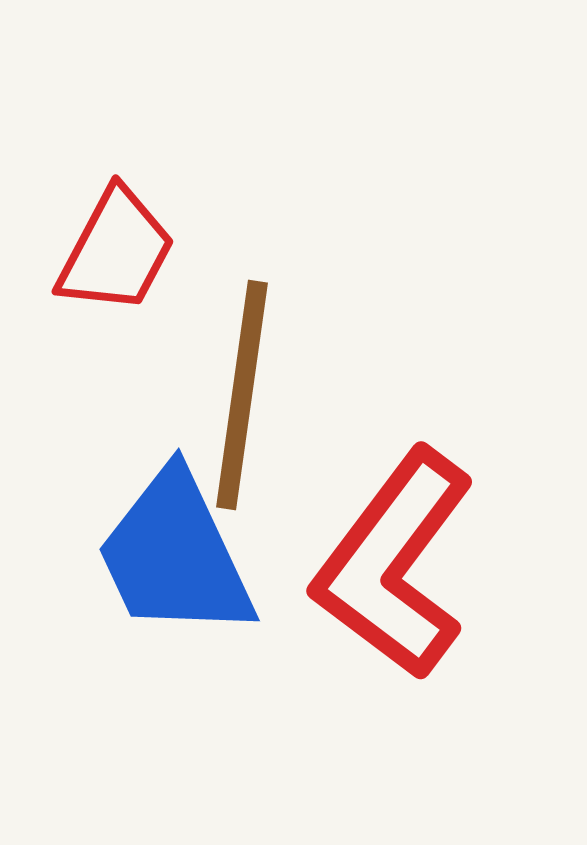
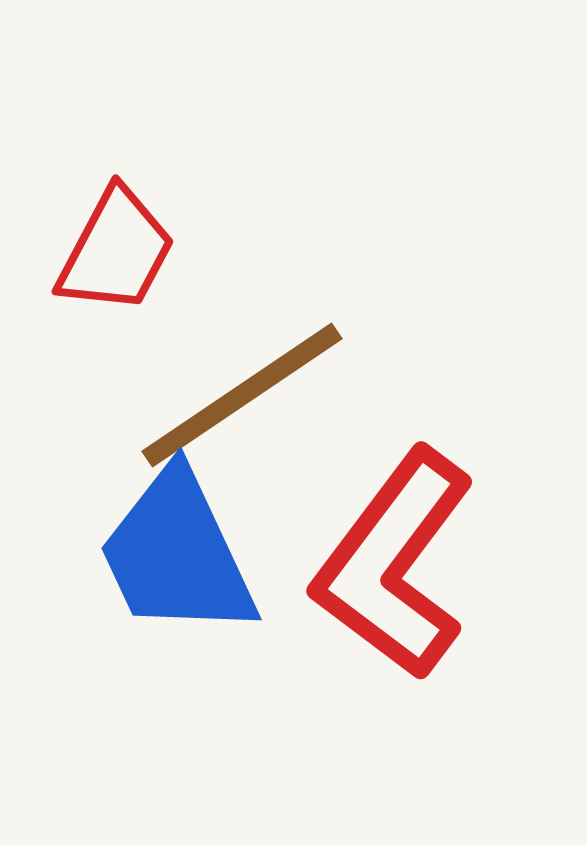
brown line: rotated 48 degrees clockwise
blue trapezoid: moved 2 px right, 1 px up
